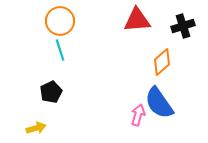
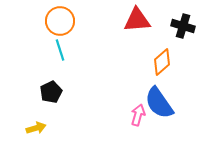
black cross: rotated 35 degrees clockwise
